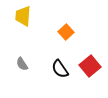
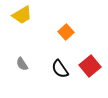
yellow trapezoid: moved 1 px left, 1 px up; rotated 125 degrees counterclockwise
